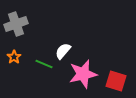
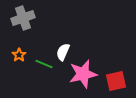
gray cross: moved 7 px right, 6 px up
white semicircle: moved 1 px down; rotated 18 degrees counterclockwise
orange star: moved 5 px right, 2 px up
red square: rotated 30 degrees counterclockwise
